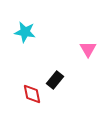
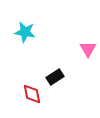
black rectangle: moved 3 px up; rotated 18 degrees clockwise
